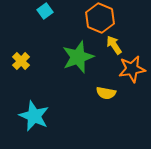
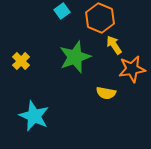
cyan square: moved 17 px right
green star: moved 3 px left
